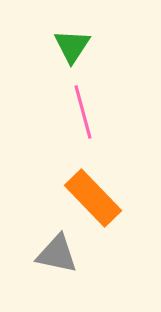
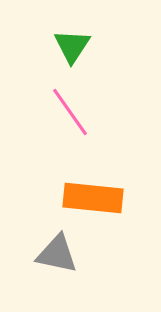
pink line: moved 13 px left; rotated 20 degrees counterclockwise
orange rectangle: rotated 40 degrees counterclockwise
